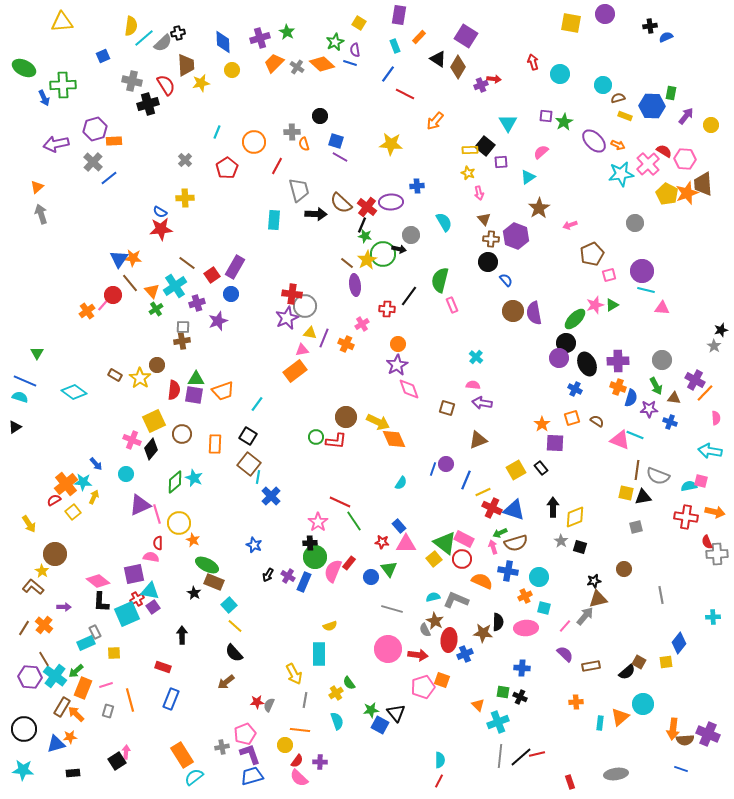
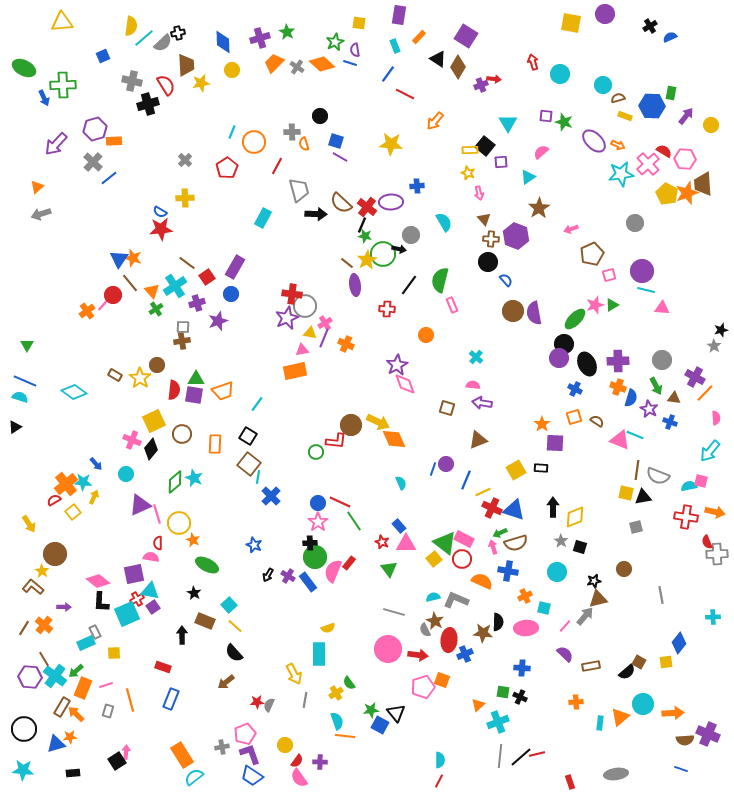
yellow square at (359, 23): rotated 24 degrees counterclockwise
black cross at (650, 26): rotated 24 degrees counterclockwise
blue semicircle at (666, 37): moved 4 px right
green star at (564, 122): rotated 24 degrees counterclockwise
cyan line at (217, 132): moved 15 px right
purple arrow at (56, 144): rotated 35 degrees counterclockwise
gray arrow at (41, 214): rotated 90 degrees counterclockwise
cyan rectangle at (274, 220): moved 11 px left, 2 px up; rotated 24 degrees clockwise
pink arrow at (570, 225): moved 1 px right, 4 px down
orange star at (133, 258): rotated 12 degrees clockwise
red square at (212, 275): moved 5 px left, 2 px down
black line at (409, 296): moved 11 px up
pink cross at (362, 324): moved 37 px left, 1 px up
black circle at (566, 343): moved 2 px left, 1 px down
orange circle at (398, 344): moved 28 px right, 9 px up
green triangle at (37, 353): moved 10 px left, 8 px up
orange rectangle at (295, 371): rotated 25 degrees clockwise
purple cross at (695, 380): moved 3 px up
pink diamond at (409, 389): moved 4 px left, 5 px up
purple star at (649, 409): rotated 30 degrees clockwise
brown circle at (346, 417): moved 5 px right, 8 px down
orange square at (572, 418): moved 2 px right, 1 px up
green circle at (316, 437): moved 15 px down
cyan arrow at (710, 451): rotated 60 degrees counterclockwise
black rectangle at (541, 468): rotated 48 degrees counterclockwise
cyan semicircle at (401, 483): rotated 56 degrees counterclockwise
red star at (382, 542): rotated 16 degrees clockwise
blue circle at (371, 577): moved 53 px left, 74 px up
cyan circle at (539, 577): moved 18 px right, 5 px up
brown rectangle at (214, 582): moved 9 px left, 39 px down
blue rectangle at (304, 582): moved 4 px right; rotated 60 degrees counterclockwise
gray line at (392, 609): moved 2 px right, 3 px down
yellow semicircle at (330, 626): moved 2 px left, 2 px down
orange triangle at (478, 705): rotated 32 degrees clockwise
orange arrow at (673, 729): moved 16 px up; rotated 100 degrees counterclockwise
orange line at (300, 730): moved 45 px right, 6 px down
blue trapezoid at (252, 776): rotated 130 degrees counterclockwise
pink semicircle at (299, 778): rotated 12 degrees clockwise
